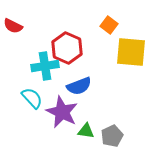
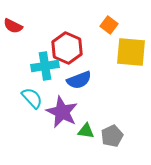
blue semicircle: moved 6 px up
